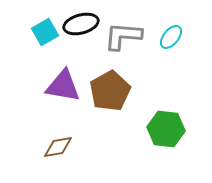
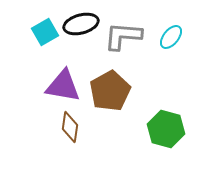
green hexagon: rotated 9 degrees clockwise
brown diamond: moved 12 px right, 20 px up; rotated 72 degrees counterclockwise
